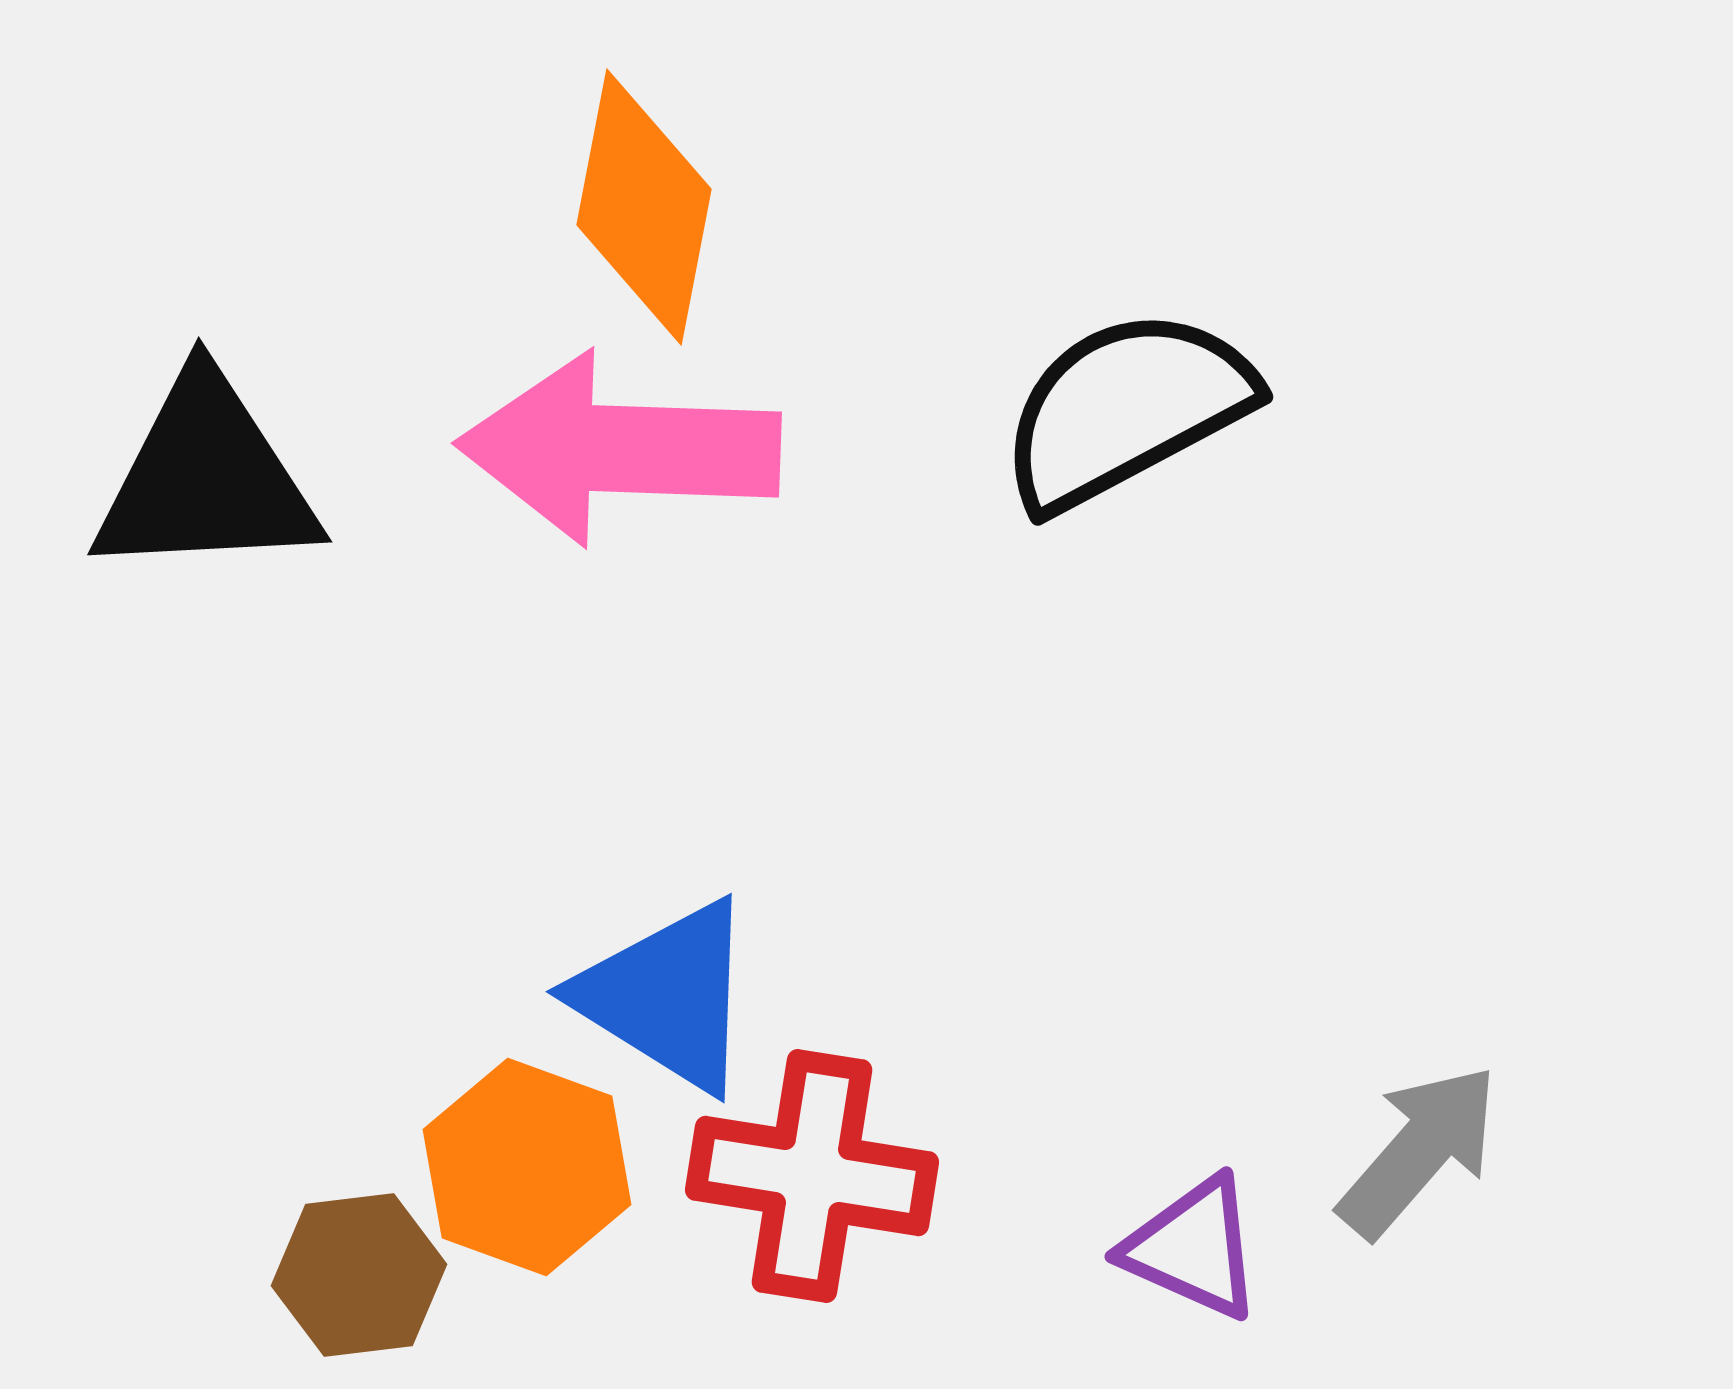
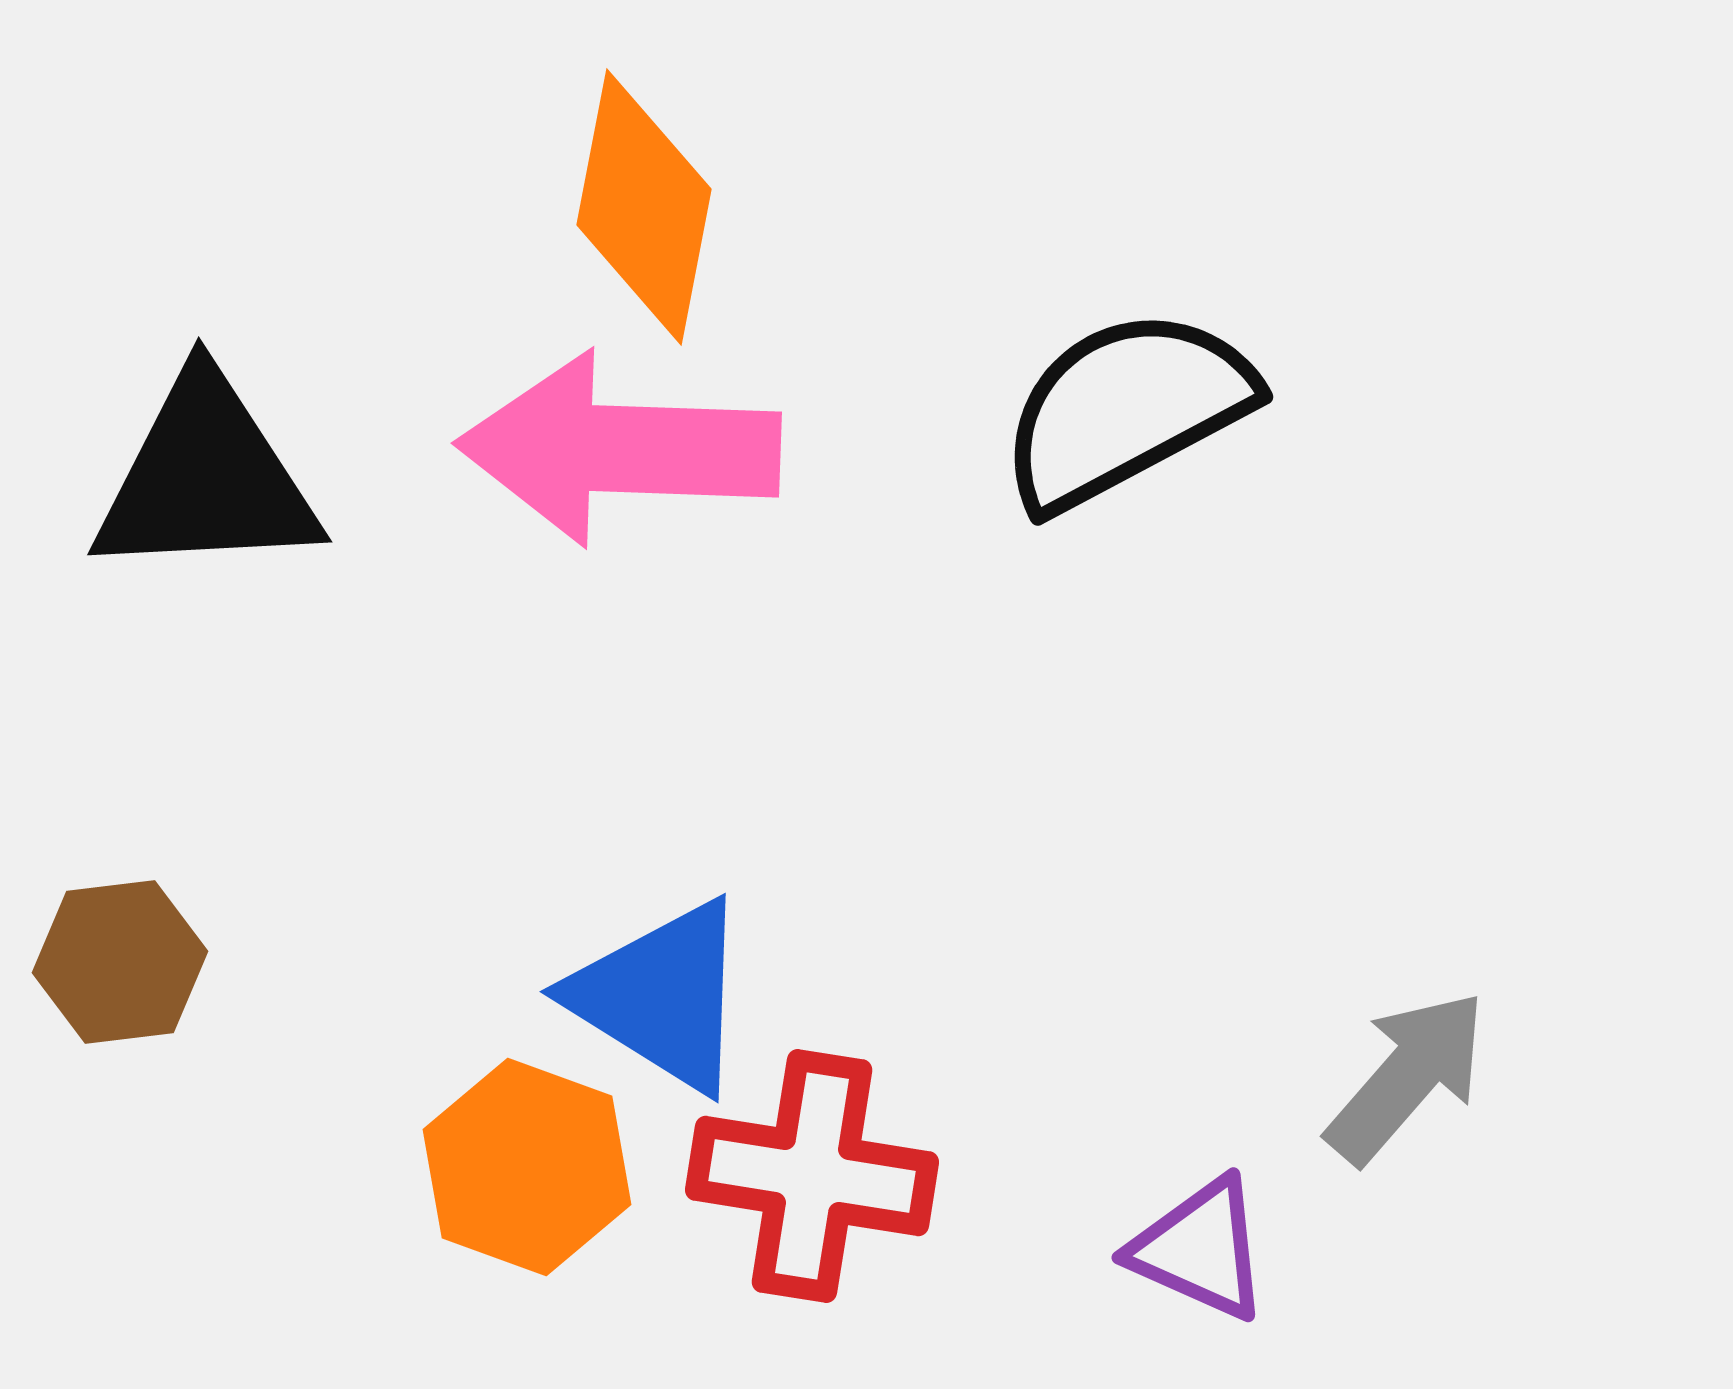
blue triangle: moved 6 px left
gray arrow: moved 12 px left, 74 px up
purple triangle: moved 7 px right, 1 px down
brown hexagon: moved 239 px left, 313 px up
